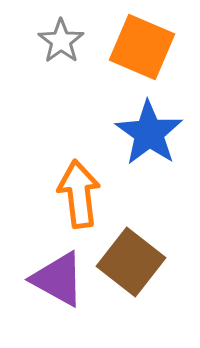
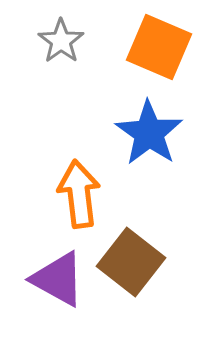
orange square: moved 17 px right
